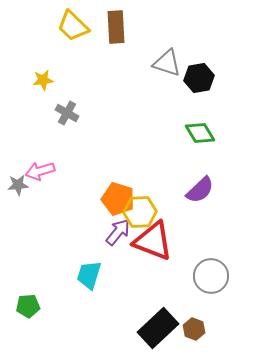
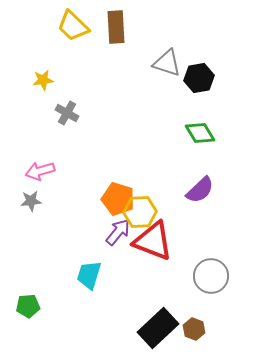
gray star: moved 13 px right, 16 px down
